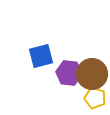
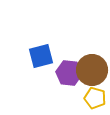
brown circle: moved 4 px up
